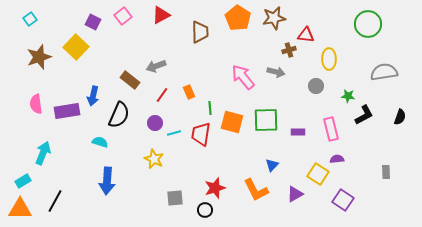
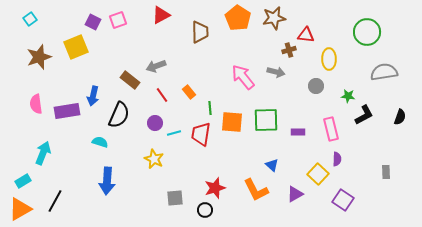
pink square at (123, 16): moved 5 px left, 4 px down; rotated 18 degrees clockwise
green circle at (368, 24): moved 1 px left, 8 px down
yellow square at (76, 47): rotated 25 degrees clockwise
orange rectangle at (189, 92): rotated 16 degrees counterclockwise
red line at (162, 95): rotated 70 degrees counterclockwise
orange square at (232, 122): rotated 10 degrees counterclockwise
purple semicircle at (337, 159): rotated 96 degrees clockwise
blue triangle at (272, 165): rotated 32 degrees counterclockwise
yellow square at (318, 174): rotated 10 degrees clockwise
orange triangle at (20, 209): rotated 30 degrees counterclockwise
